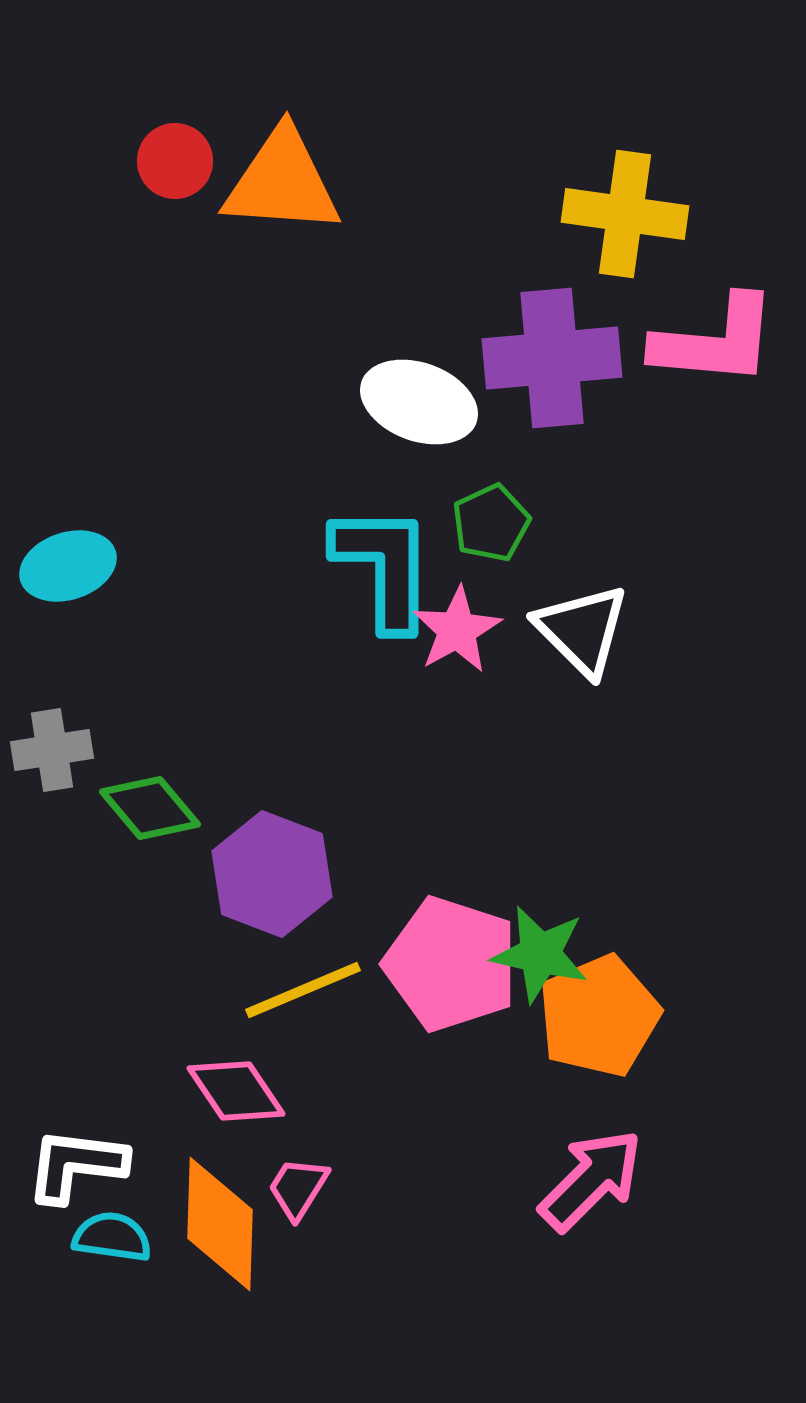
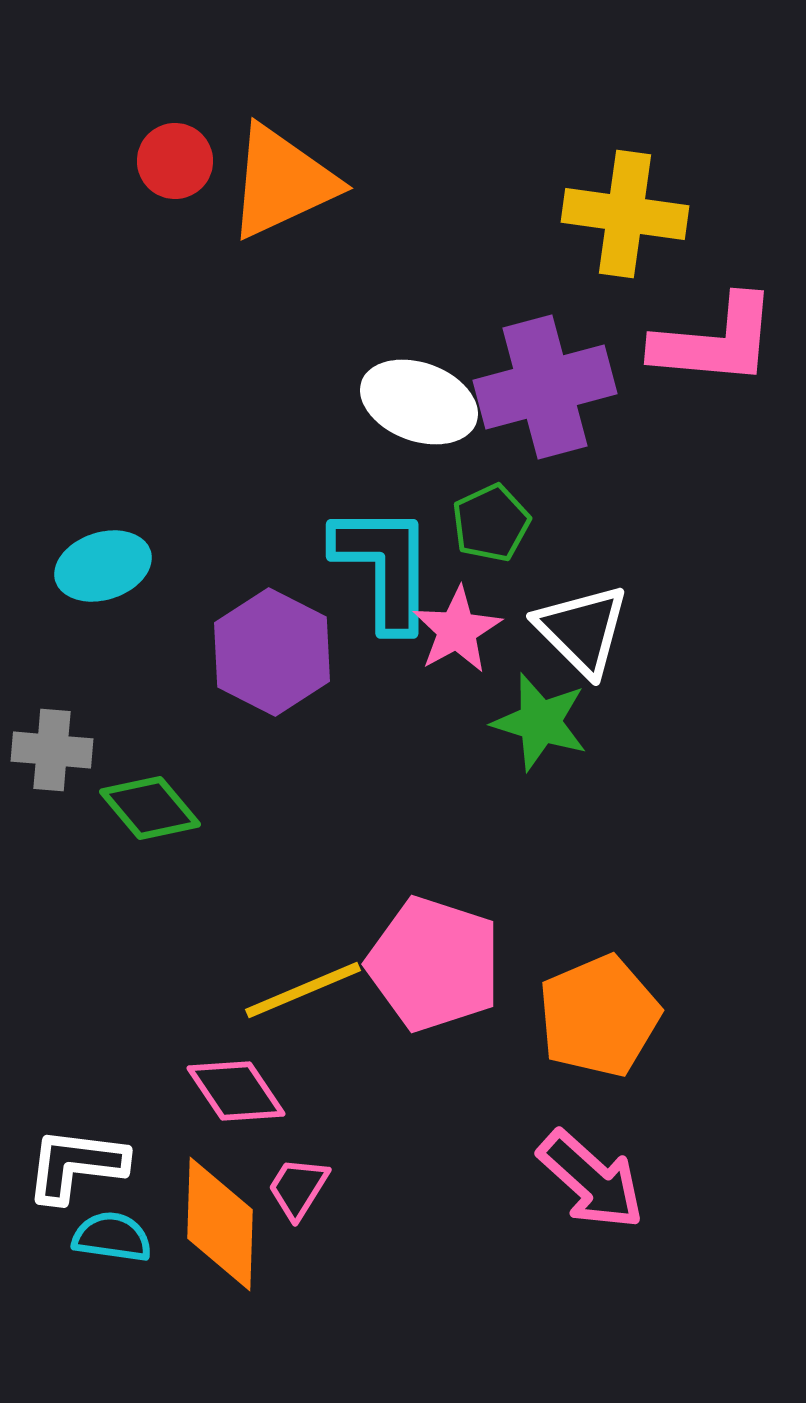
orange triangle: rotated 29 degrees counterclockwise
purple cross: moved 7 px left, 29 px down; rotated 10 degrees counterclockwise
cyan ellipse: moved 35 px right
gray cross: rotated 14 degrees clockwise
purple hexagon: moved 222 px up; rotated 6 degrees clockwise
green star: moved 232 px up; rotated 4 degrees clockwise
pink pentagon: moved 17 px left
pink arrow: rotated 87 degrees clockwise
